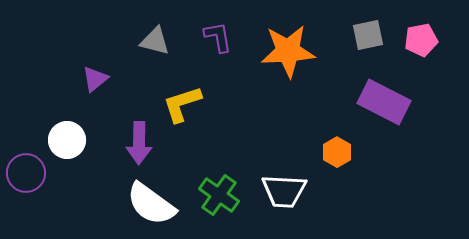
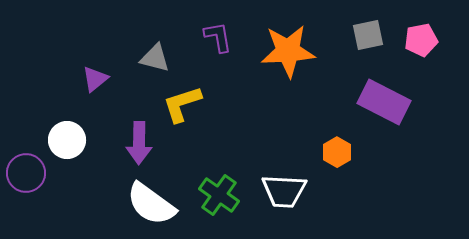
gray triangle: moved 17 px down
